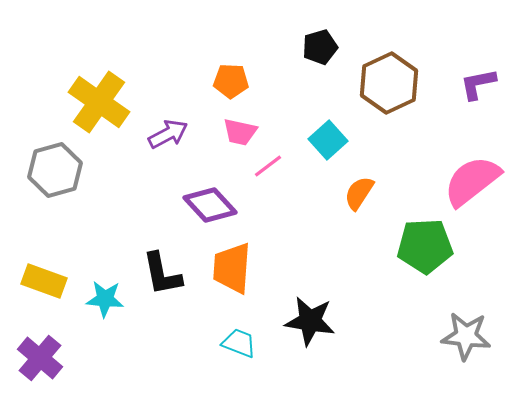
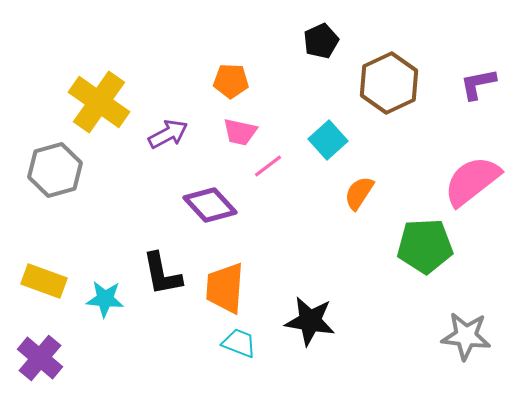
black pentagon: moved 1 px right, 6 px up; rotated 8 degrees counterclockwise
orange trapezoid: moved 7 px left, 20 px down
